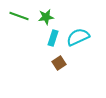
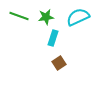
cyan semicircle: moved 20 px up
